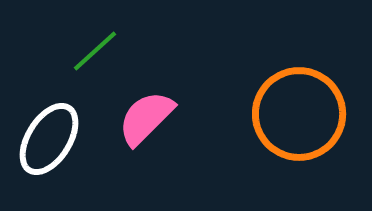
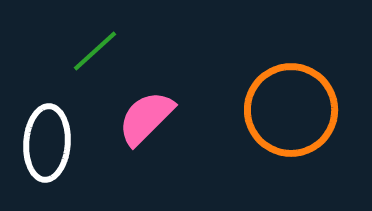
orange circle: moved 8 px left, 4 px up
white ellipse: moved 2 px left, 4 px down; rotated 28 degrees counterclockwise
